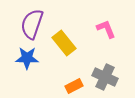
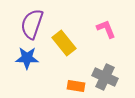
orange rectangle: moved 2 px right; rotated 36 degrees clockwise
